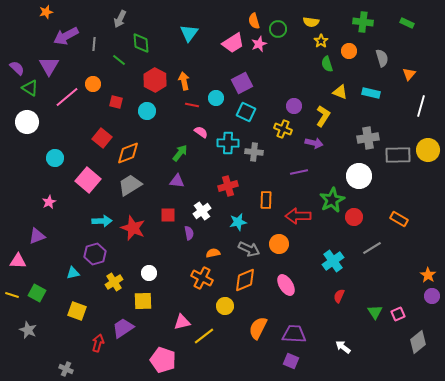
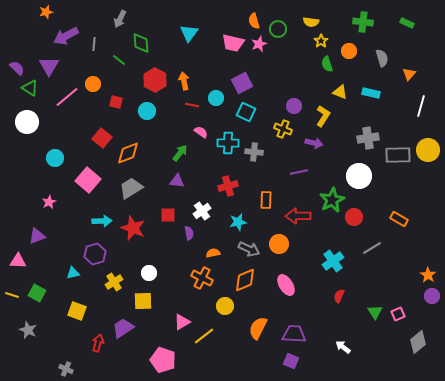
pink trapezoid at (233, 43): rotated 45 degrees clockwise
gray trapezoid at (130, 185): moved 1 px right, 3 px down
pink triangle at (182, 322): rotated 18 degrees counterclockwise
